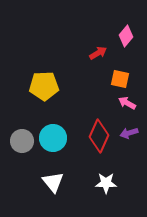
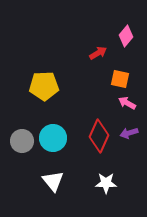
white triangle: moved 1 px up
